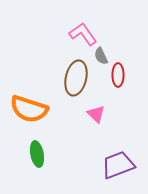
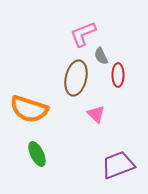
pink L-shape: rotated 76 degrees counterclockwise
green ellipse: rotated 15 degrees counterclockwise
